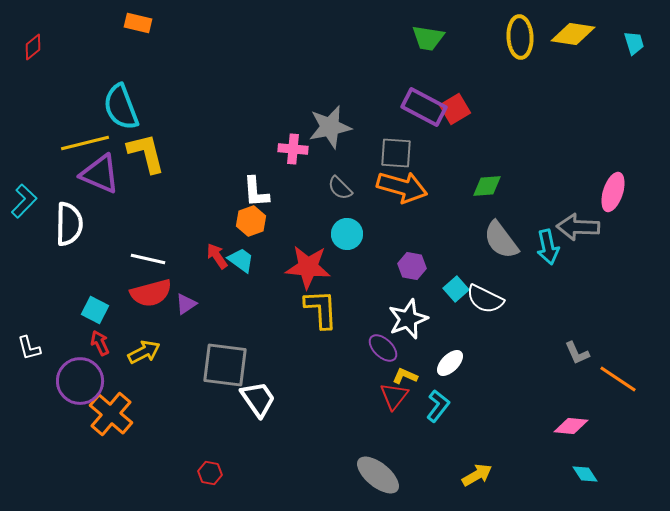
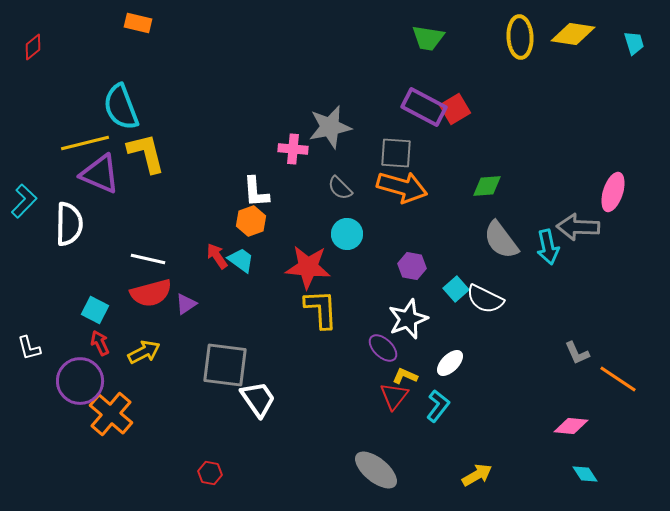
gray ellipse at (378, 475): moved 2 px left, 5 px up
